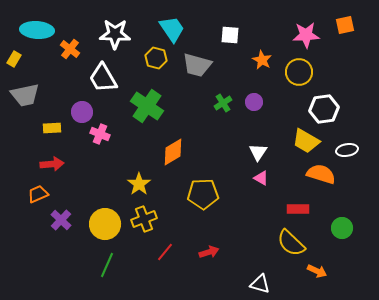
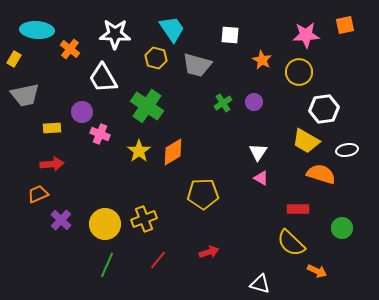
yellow star at (139, 184): moved 33 px up
red line at (165, 252): moved 7 px left, 8 px down
